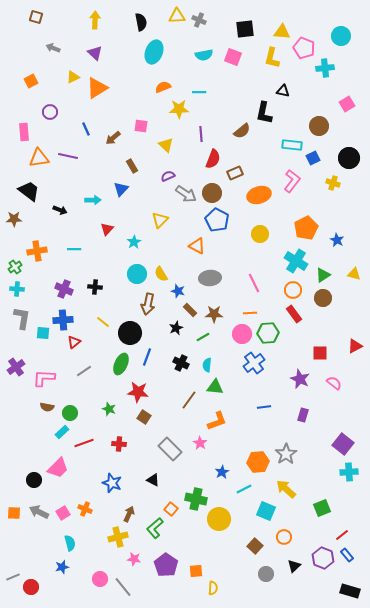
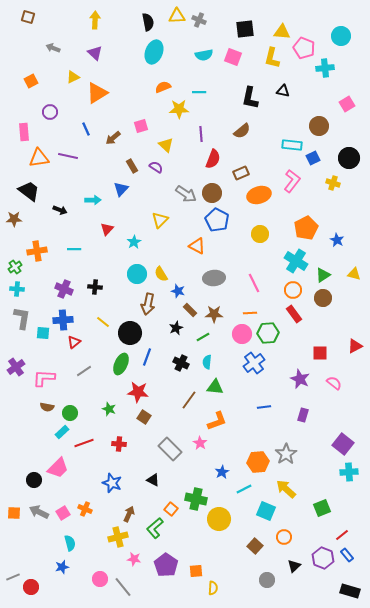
brown square at (36, 17): moved 8 px left
black semicircle at (141, 22): moved 7 px right
orange triangle at (97, 88): moved 5 px down
black L-shape at (264, 113): moved 14 px left, 15 px up
pink square at (141, 126): rotated 24 degrees counterclockwise
brown rectangle at (235, 173): moved 6 px right
purple semicircle at (168, 176): moved 12 px left, 9 px up; rotated 56 degrees clockwise
gray ellipse at (210, 278): moved 4 px right
cyan semicircle at (207, 365): moved 3 px up
gray circle at (266, 574): moved 1 px right, 6 px down
